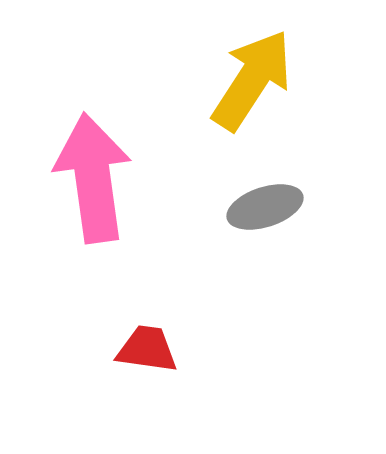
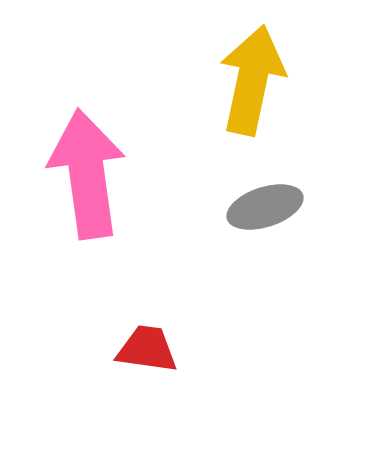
yellow arrow: rotated 21 degrees counterclockwise
pink arrow: moved 6 px left, 4 px up
